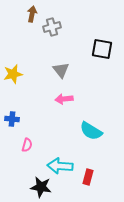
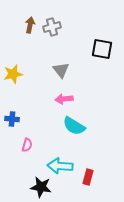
brown arrow: moved 2 px left, 11 px down
cyan semicircle: moved 17 px left, 5 px up
